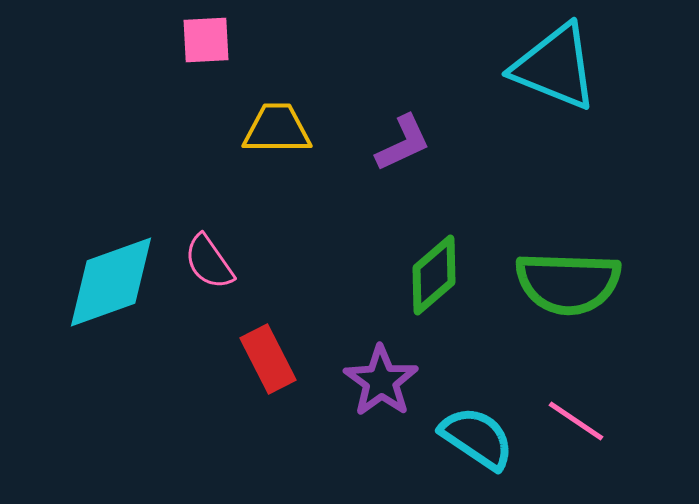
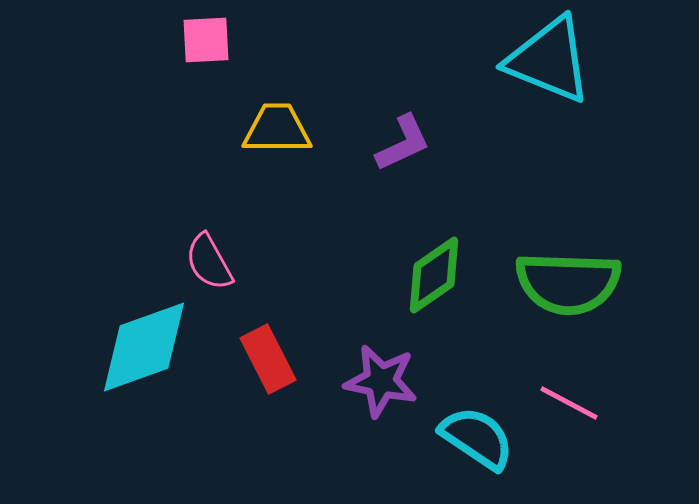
cyan triangle: moved 6 px left, 7 px up
pink semicircle: rotated 6 degrees clockwise
green diamond: rotated 6 degrees clockwise
cyan diamond: moved 33 px right, 65 px down
purple star: rotated 24 degrees counterclockwise
pink line: moved 7 px left, 18 px up; rotated 6 degrees counterclockwise
